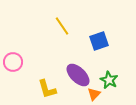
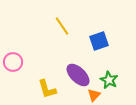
orange triangle: moved 1 px down
